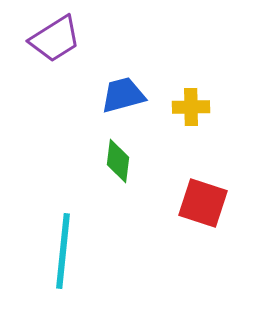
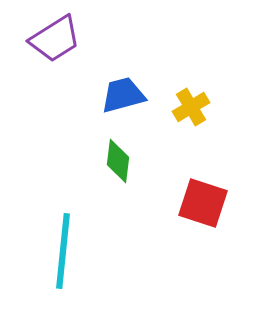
yellow cross: rotated 30 degrees counterclockwise
